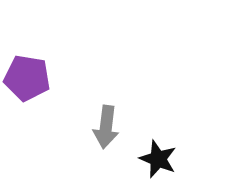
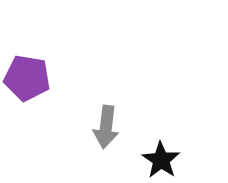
black star: moved 3 px right, 1 px down; rotated 12 degrees clockwise
